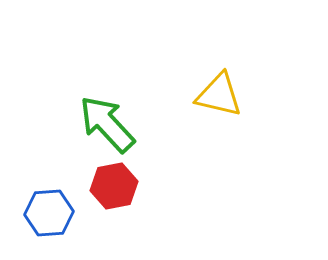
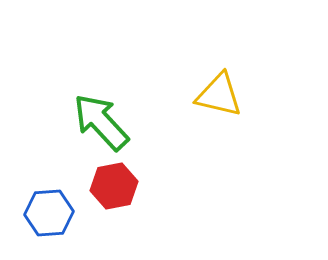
green arrow: moved 6 px left, 2 px up
